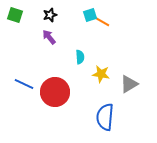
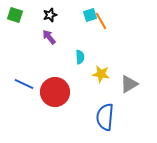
orange line: rotated 30 degrees clockwise
